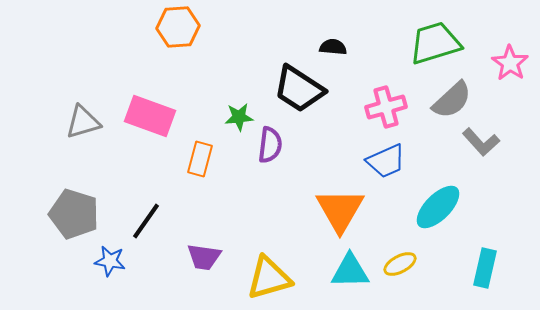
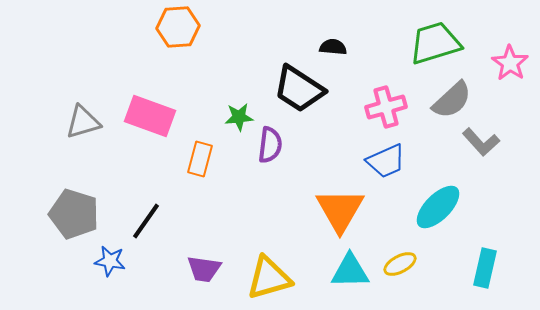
purple trapezoid: moved 12 px down
